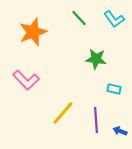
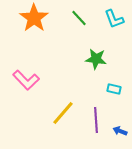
cyan L-shape: rotated 15 degrees clockwise
orange star: moved 1 px right, 14 px up; rotated 16 degrees counterclockwise
